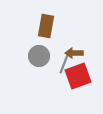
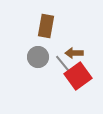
gray circle: moved 1 px left, 1 px down
gray line: moved 1 px left; rotated 60 degrees counterclockwise
red square: rotated 16 degrees counterclockwise
